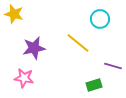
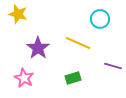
yellow star: moved 4 px right
yellow line: rotated 15 degrees counterclockwise
purple star: moved 4 px right; rotated 25 degrees counterclockwise
pink star: rotated 18 degrees clockwise
green rectangle: moved 21 px left, 7 px up
